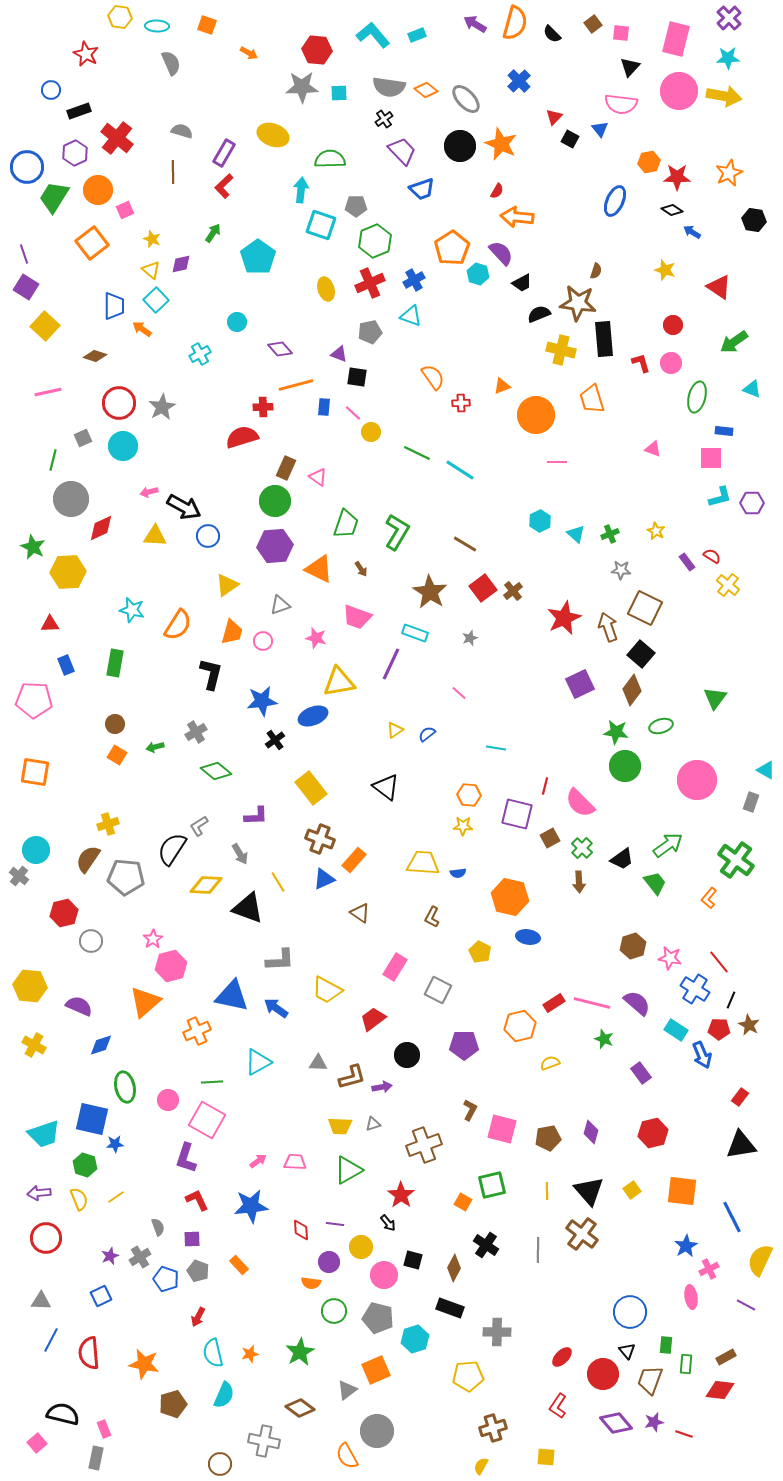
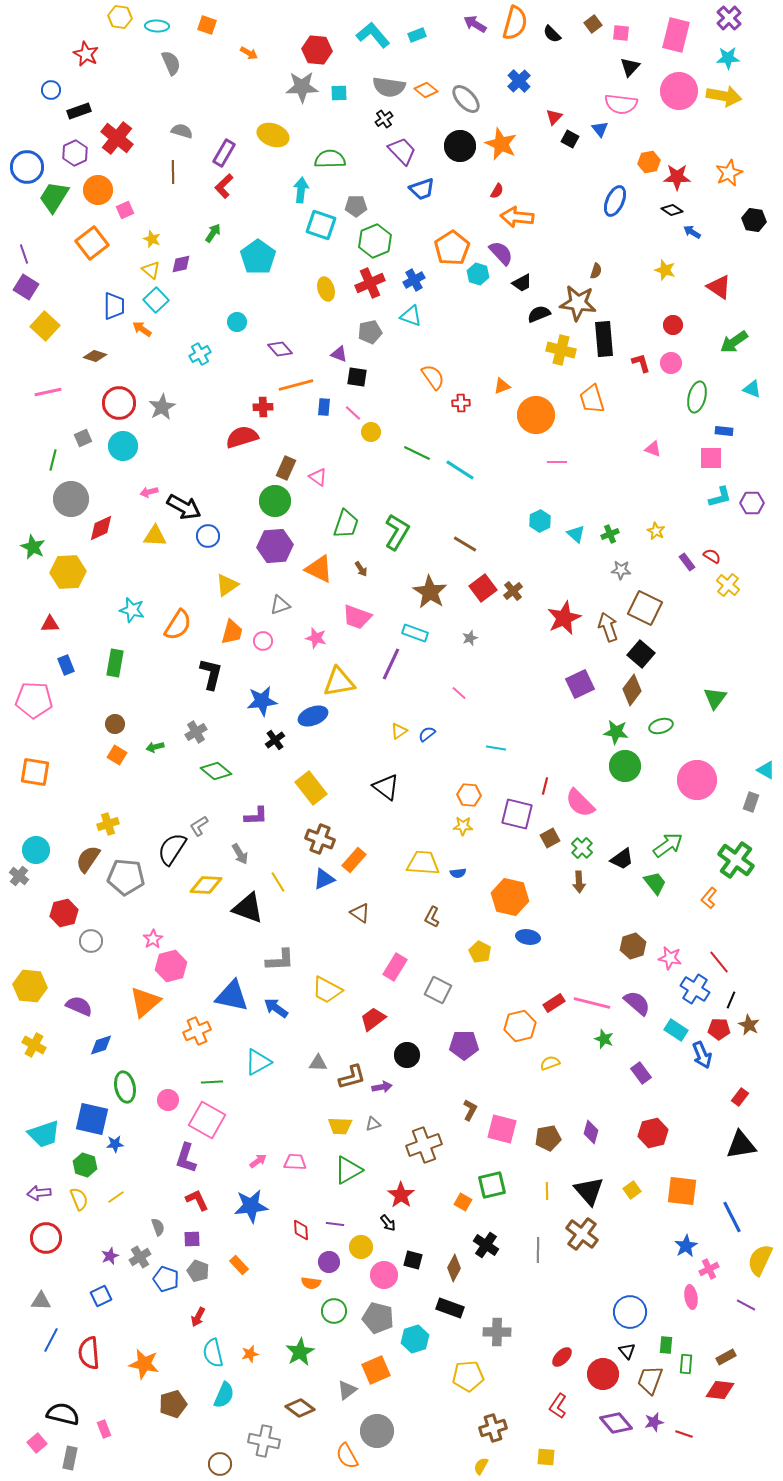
pink rectangle at (676, 39): moved 4 px up
yellow triangle at (395, 730): moved 4 px right, 1 px down
gray rectangle at (96, 1458): moved 26 px left
